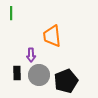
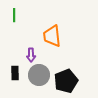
green line: moved 3 px right, 2 px down
black rectangle: moved 2 px left
